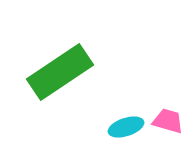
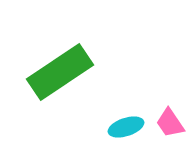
pink trapezoid: moved 2 px right, 2 px down; rotated 140 degrees counterclockwise
